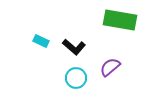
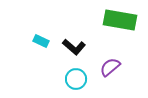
cyan circle: moved 1 px down
